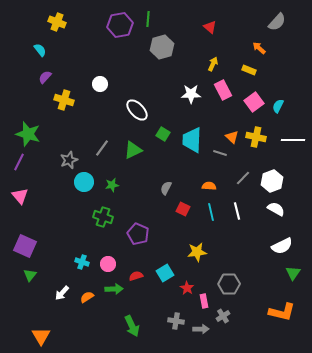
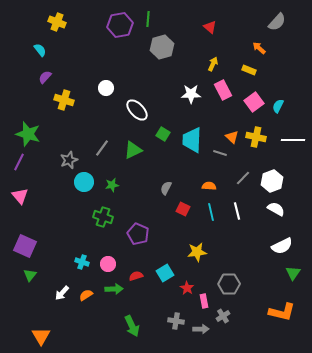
white circle at (100, 84): moved 6 px right, 4 px down
orange semicircle at (87, 297): moved 1 px left, 2 px up
